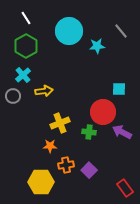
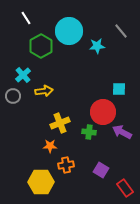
green hexagon: moved 15 px right
purple square: moved 12 px right; rotated 14 degrees counterclockwise
